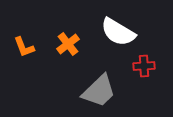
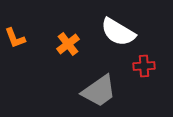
orange L-shape: moved 9 px left, 9 px up
gray trapezoid: rotated 9 degrees clockwise
